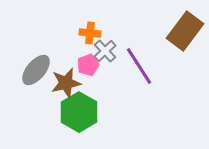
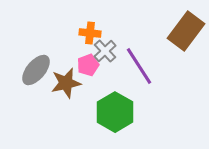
brown rectangle: moved 1 px right
green hexagon: moved 36 px right
